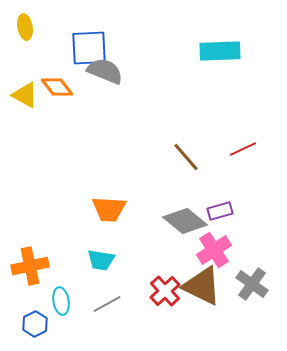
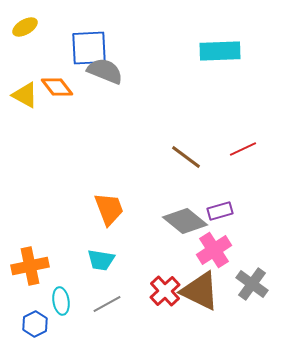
yellow ellipse: rotated 70 degrees clockwise
brown line: rotated 12 degrees counterclockwise
orange trapezoid: rotated 114 degrees counterclockwise
brown triangle: moved 2 px left, 5 px down
